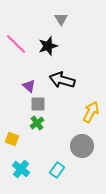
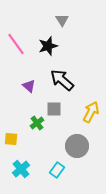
gray triangle: moved 1 px right, 1 px down
pink line: rotated 10 degrees clockwise
black arrow: rotated 25 degrees clockwise
gray square: moved 16 px right, 5 px down
yellow square: moved 1 px left; rotated 16 degrees counterclockwise
gray circle: moved 5 px left
cyan cross: rotated 12 degrees clockwise
